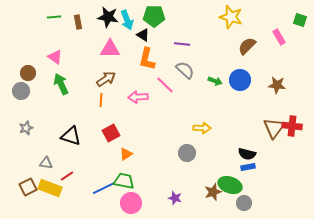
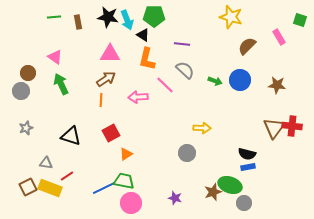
pink triangle at (110, 49): moved 5 px down
